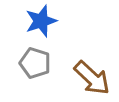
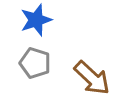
blue star: moved 5 px left, 1 px up
